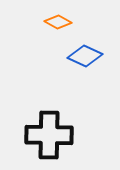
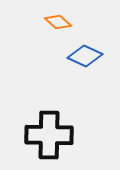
orange diamond: rotated 12 degrees clockwise
